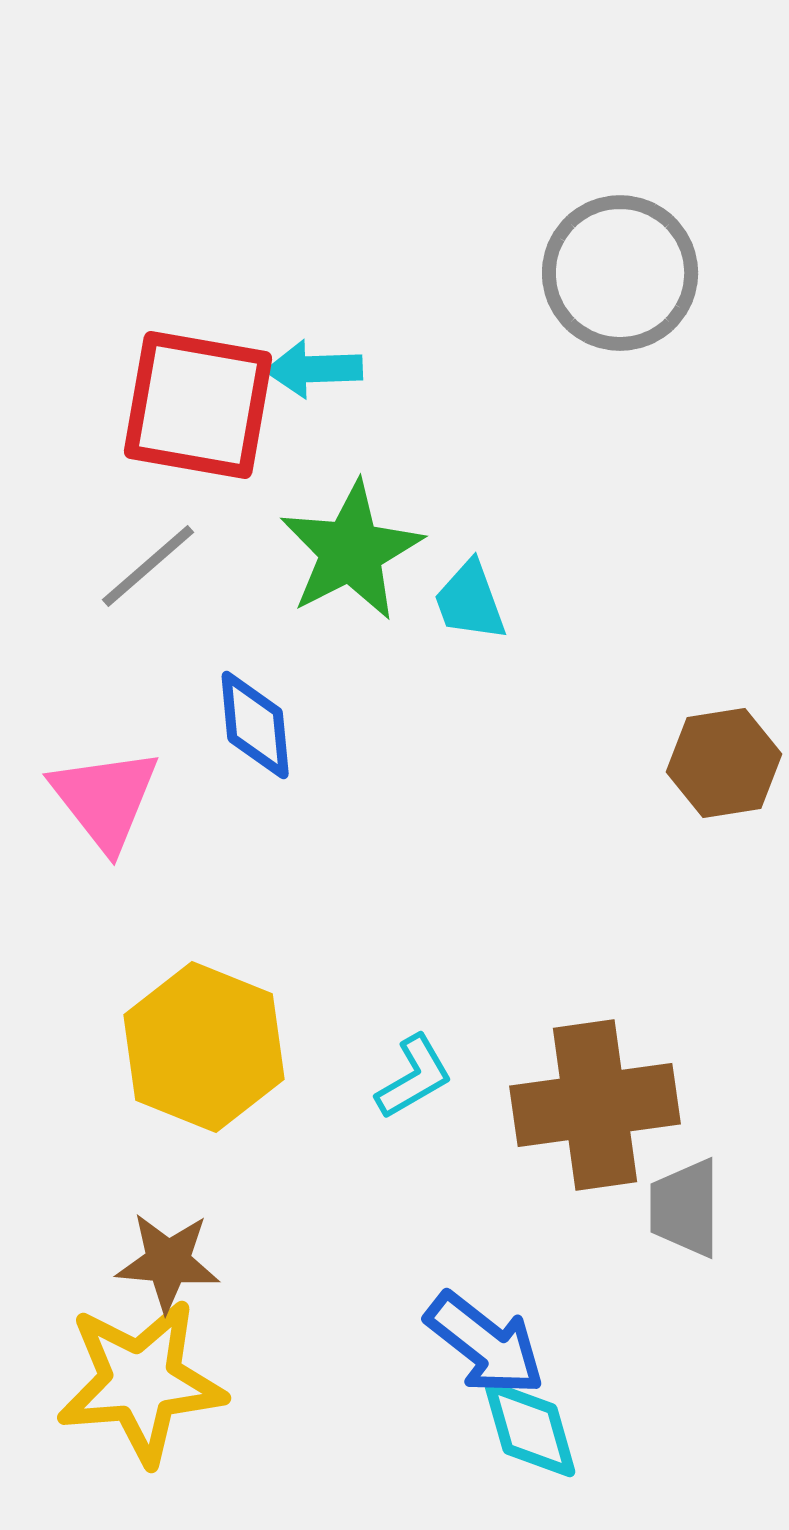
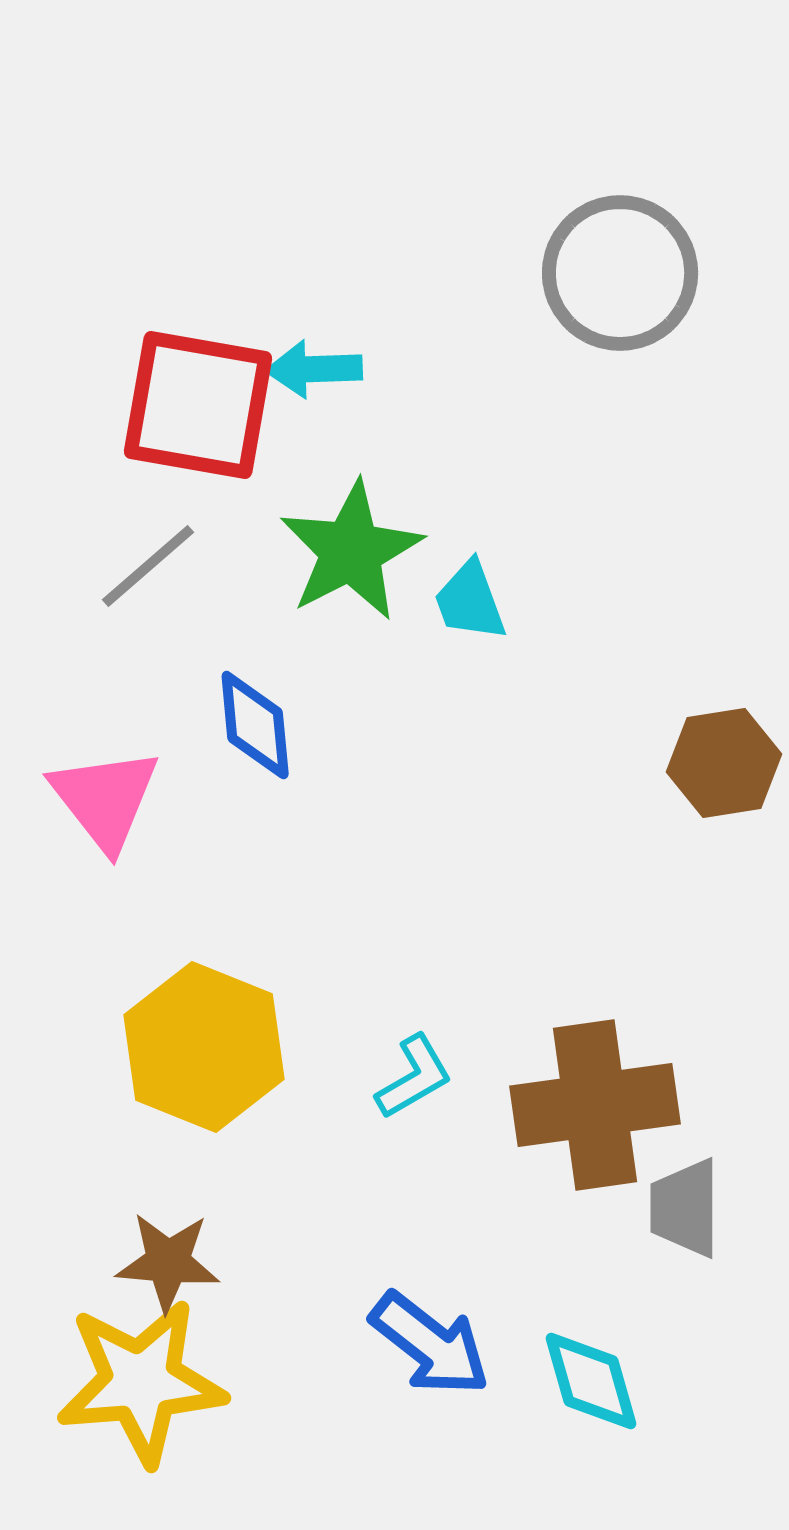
blue arrow: moved 55 px left
cyan diamond: moved 61 px right, 48 px up
